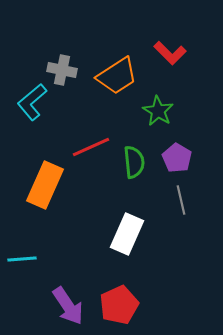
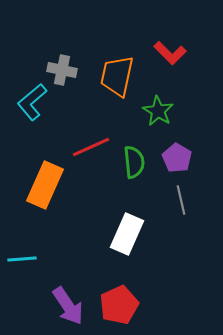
orange trapezoid: rotated 135 degrees clockwise
